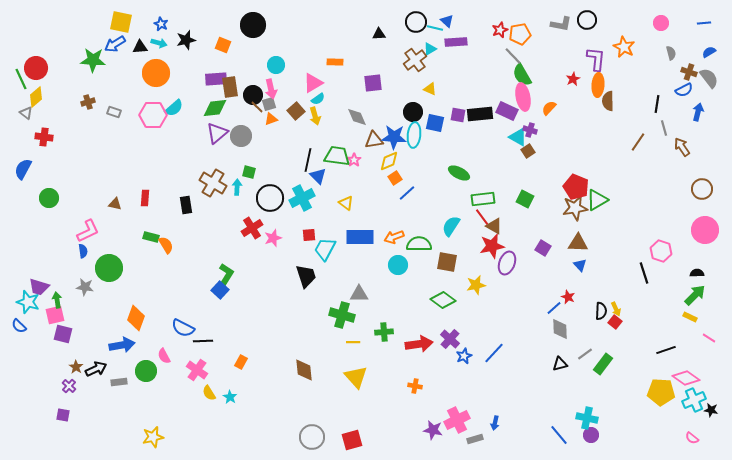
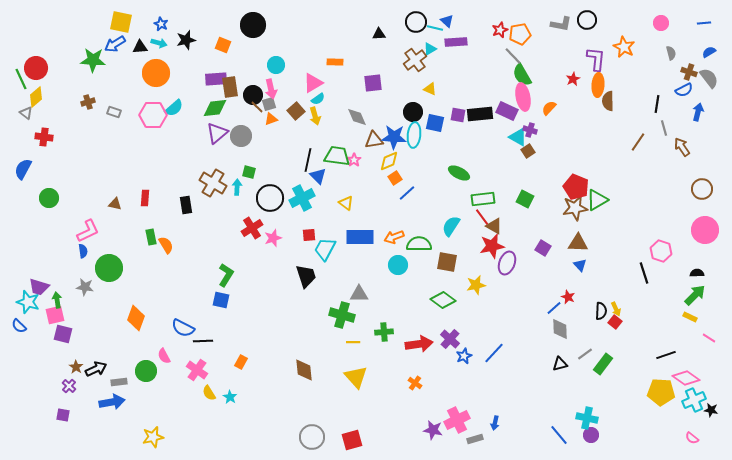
green rectangle at (151, 237): rotated 63 degrees clockwise
blue square at (220, 290): moved 1 px right, 10 px down; rotated 30 degrees counterclockwise
blue arrow at (122, 345): moved 10 px left, 57 px down
black line at (666, 350): moved 5 px down
orange cross at (415, 386): moved 3 px up; rotated 24 degrees clockwise
